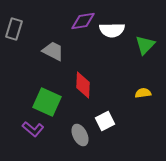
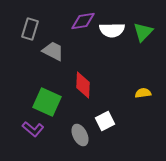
gray rectangle: moved 16 px right
green triangle: moved 2 px left, 13 px up
